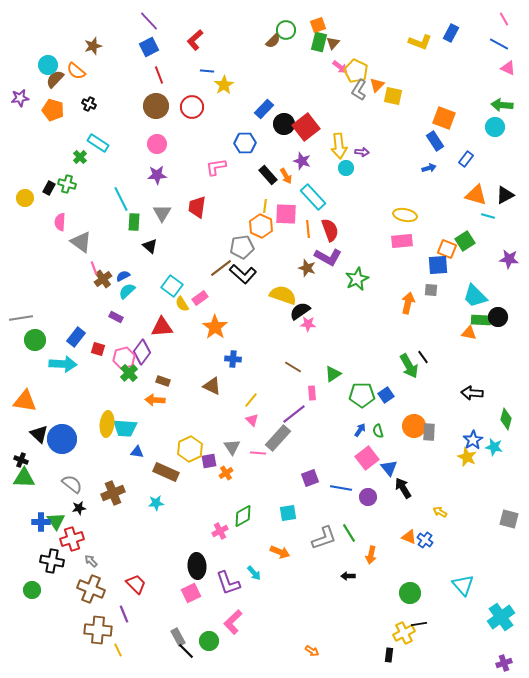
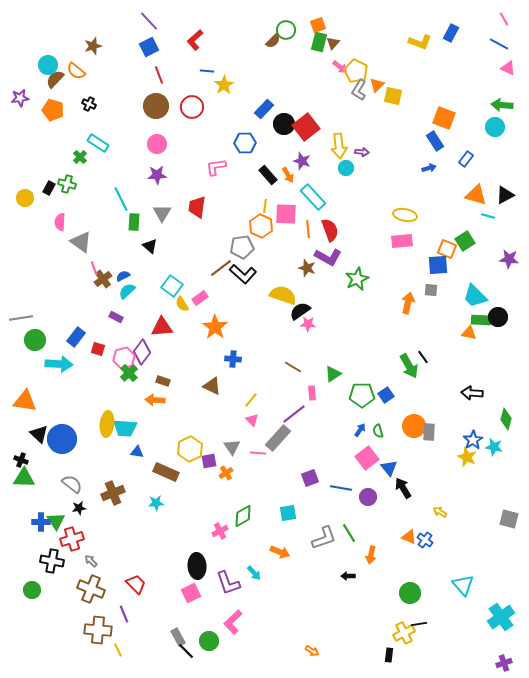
orange arrow at (286, 176): moved 2 px right, 1 px up
cyan arrow at (63, 364): moved 4 px left
